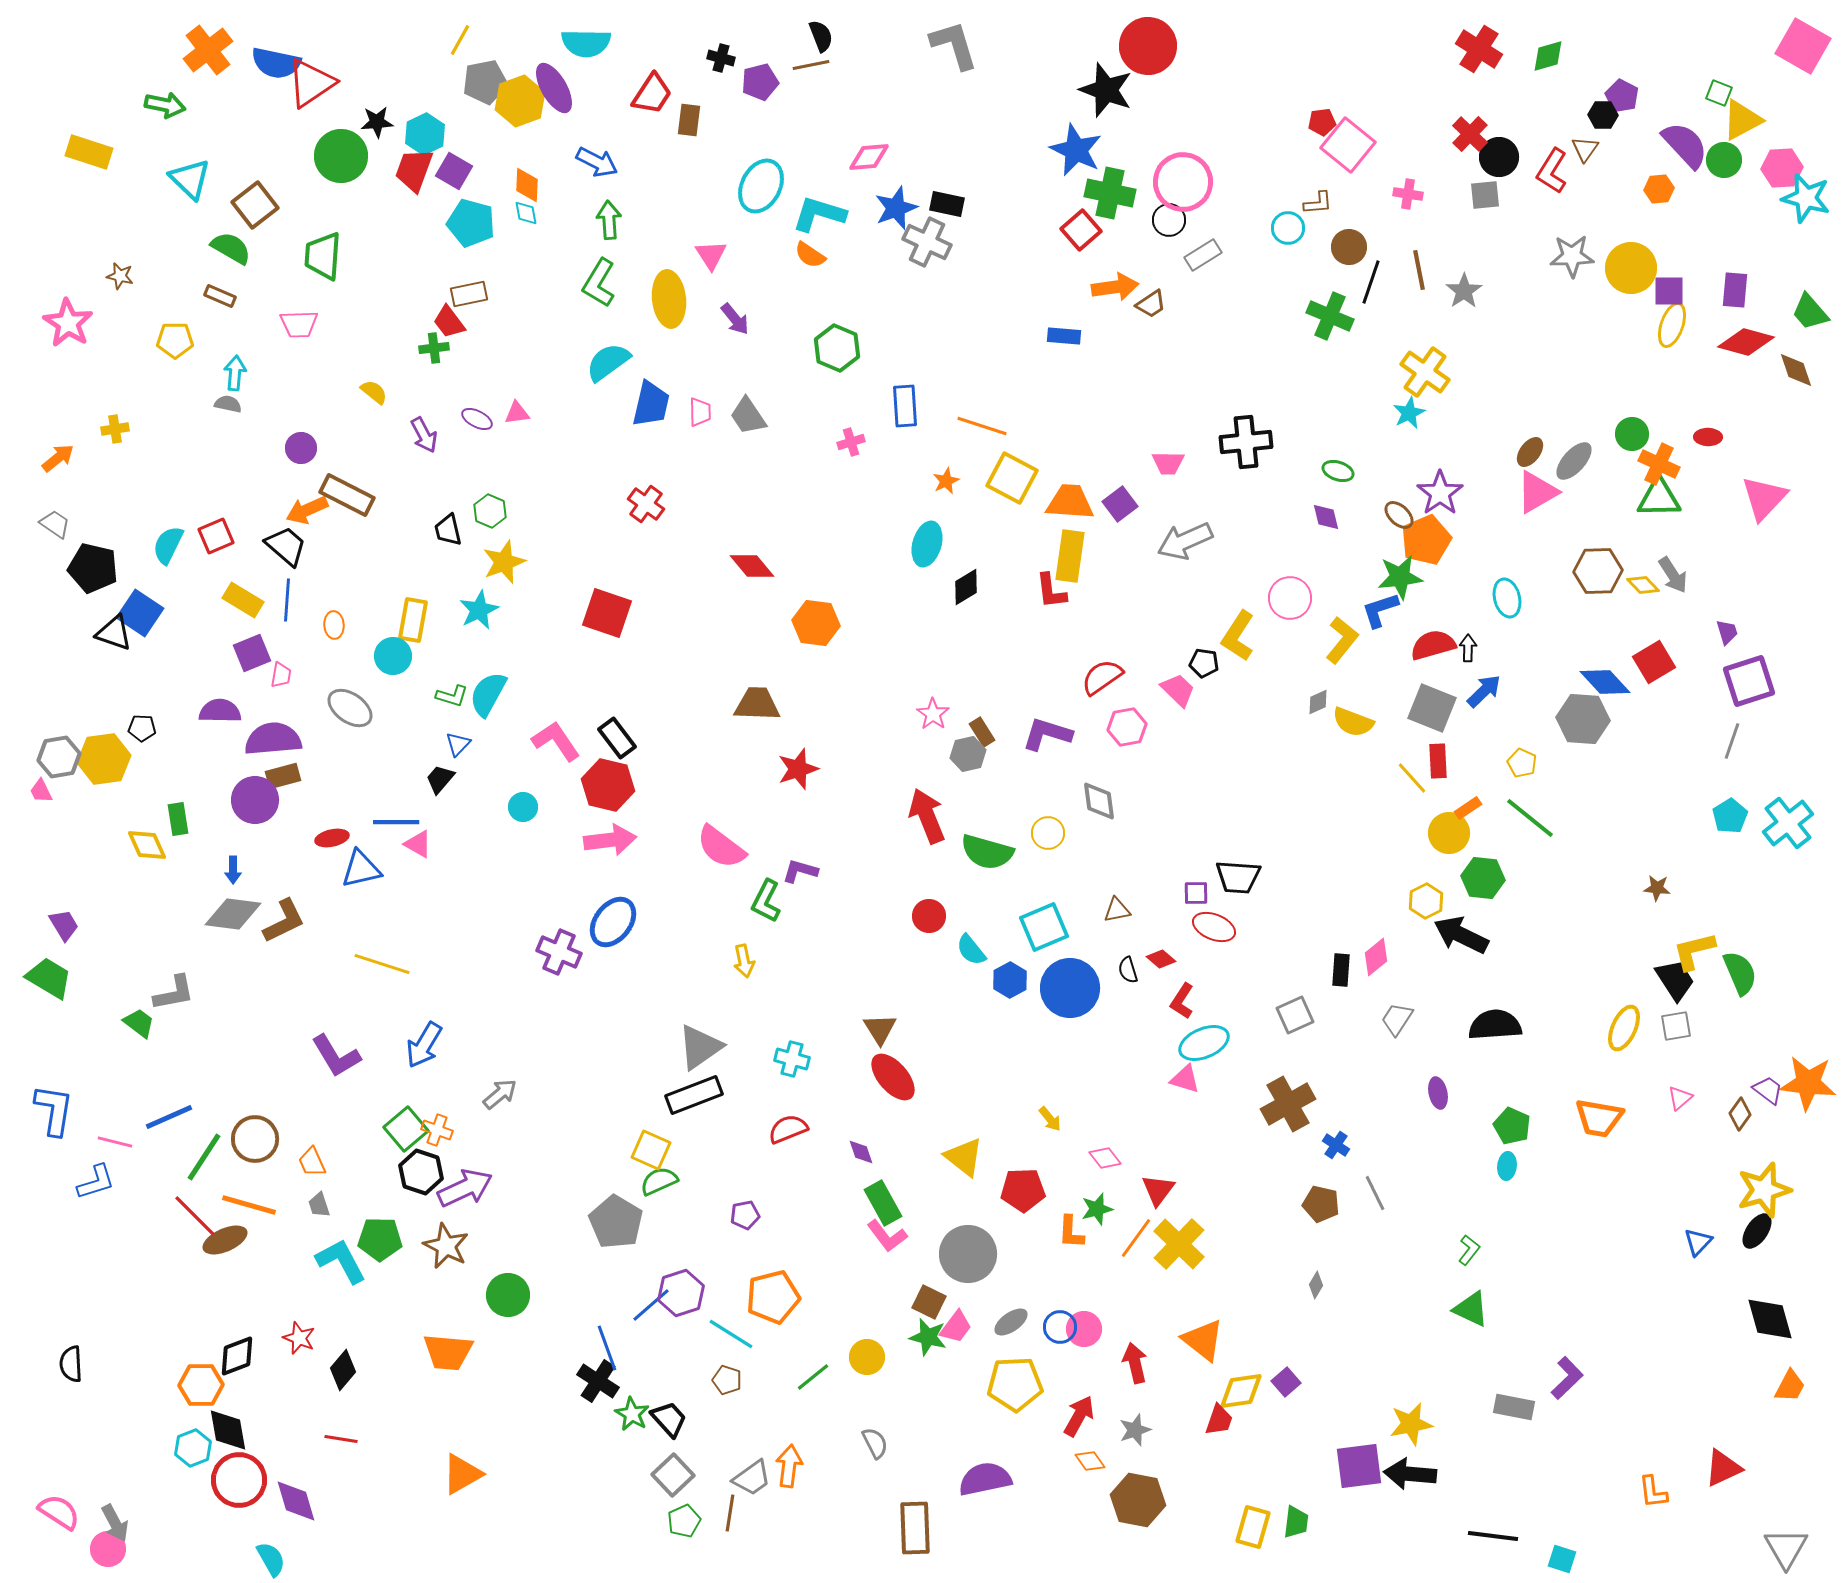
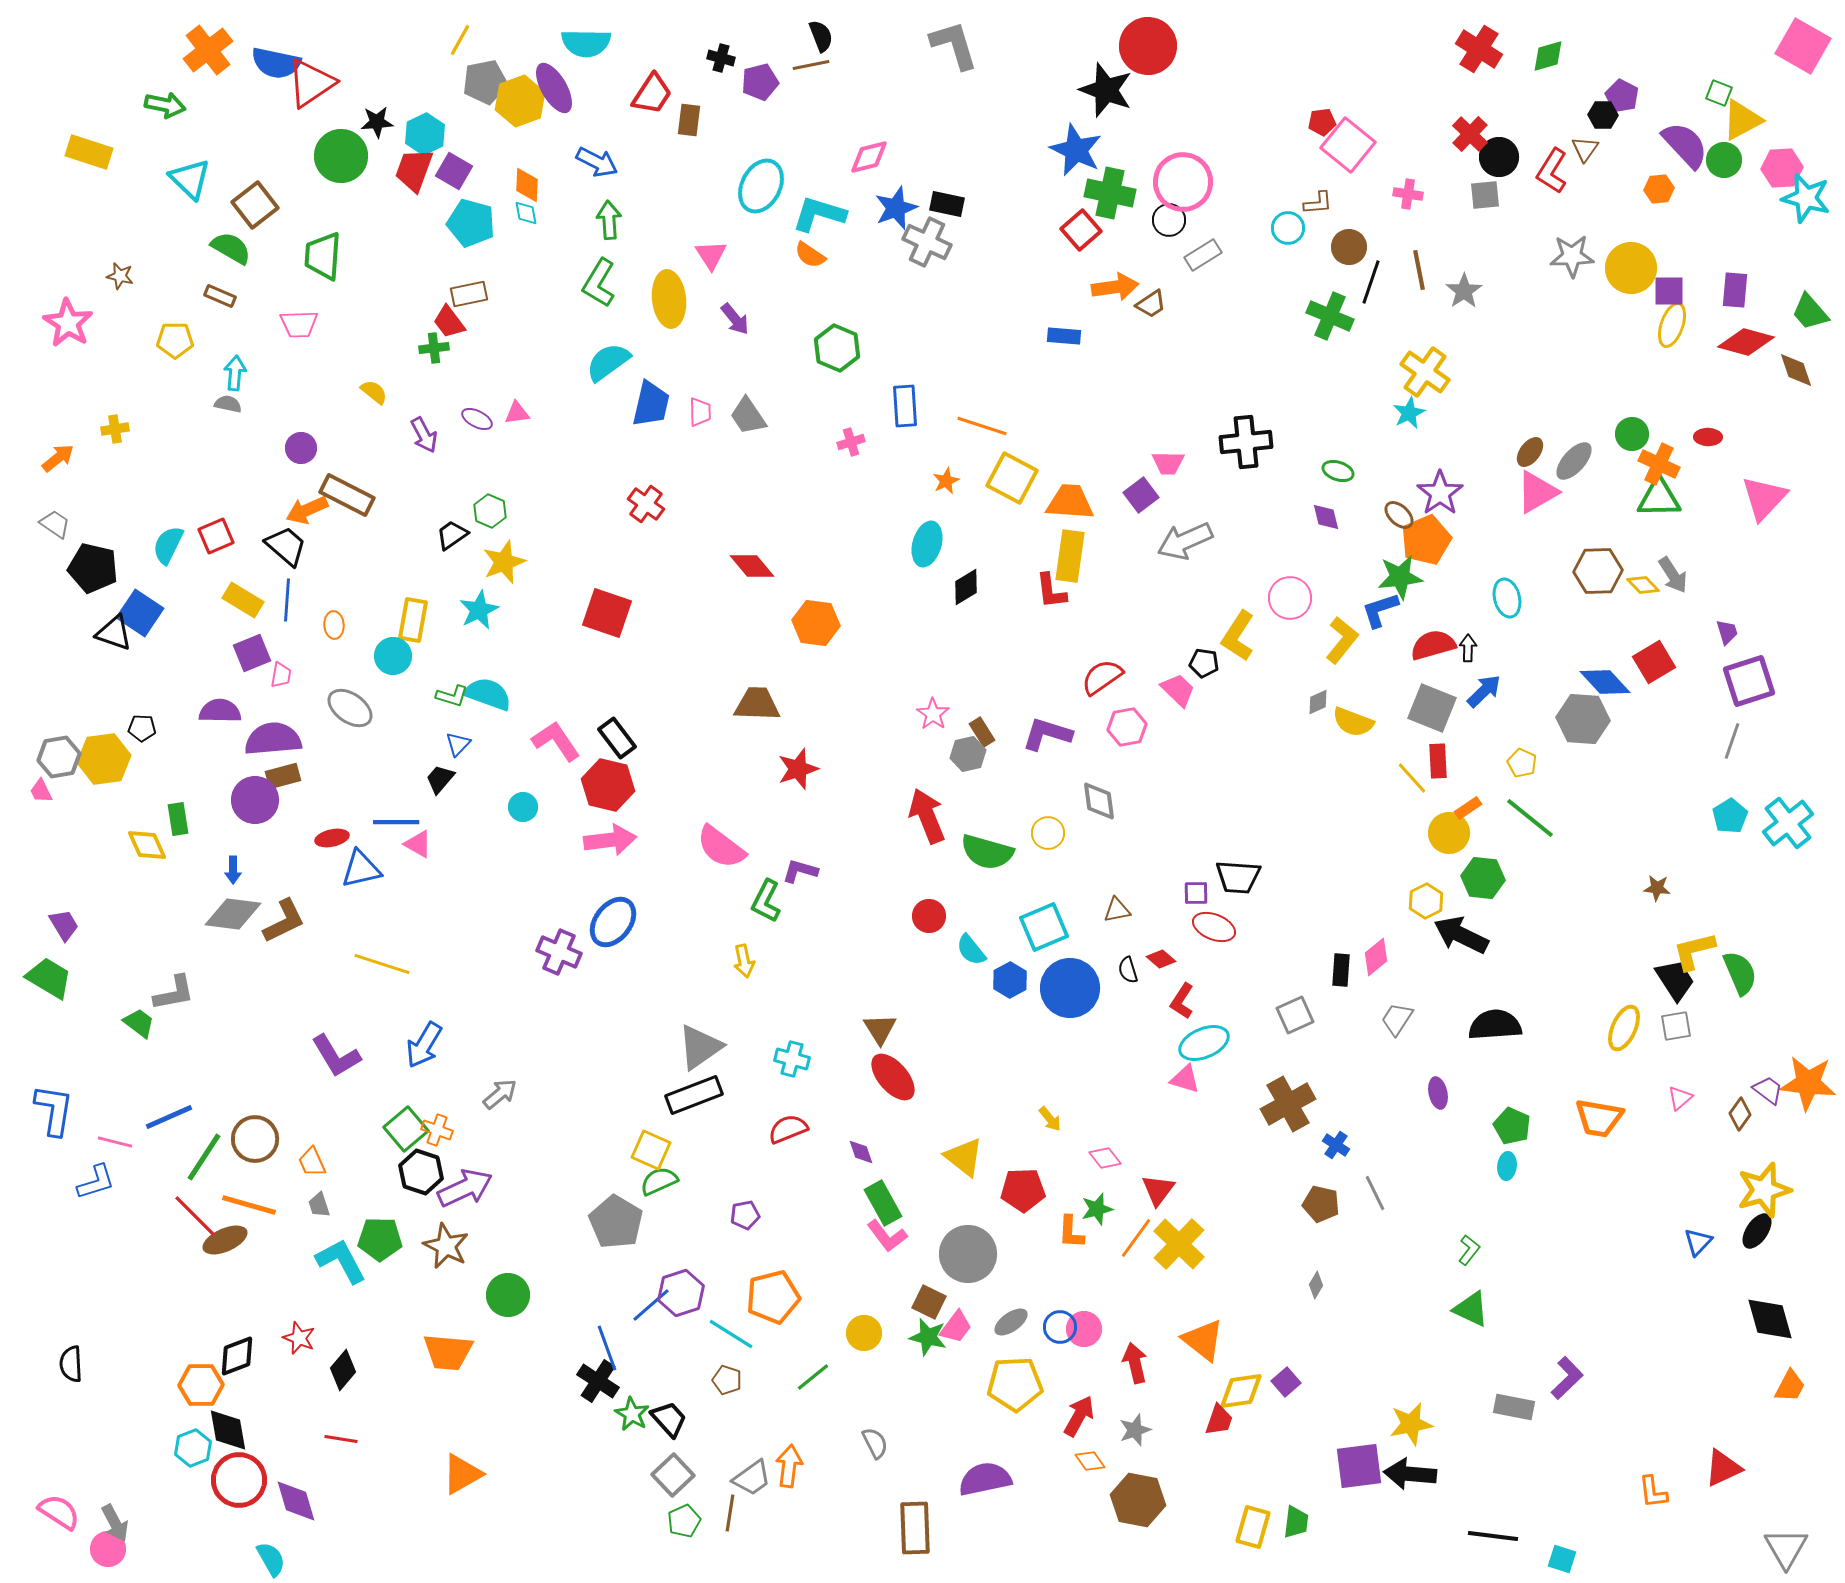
pink diamond at (869, 157): rotated 9 degrees counterclockwise
purple square at (1120, 504): moved 21 px right, 9 px up
black trapezoid at (448, 530): moved 4 px right, 5 px down; rotated 68 degrees clockwise
cyan semicircle at (488, 694): rotated 81 degrees clockwise
yellow circle at (867, 1357): moved 3 px left, 24 px up
